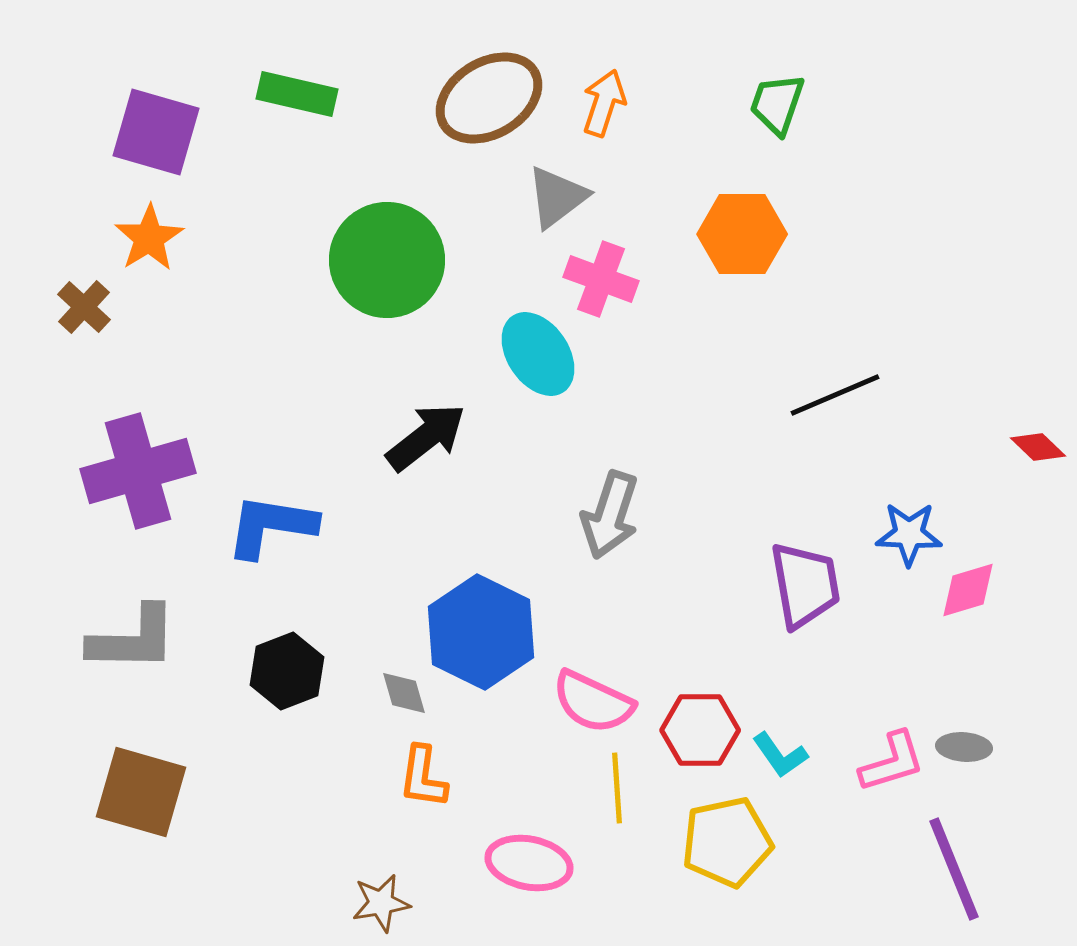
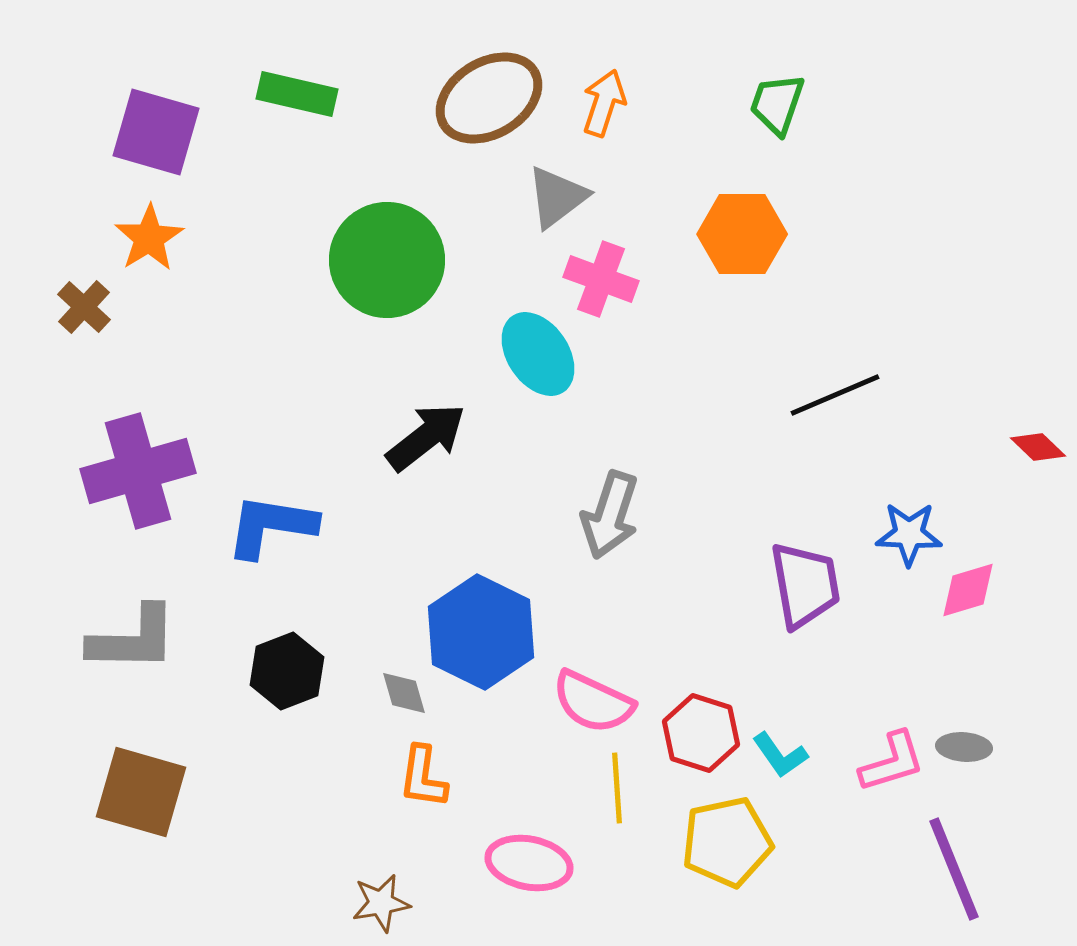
red hexagon: moved 1 px right, 3 px down; rotated 18 degrees clockwise
